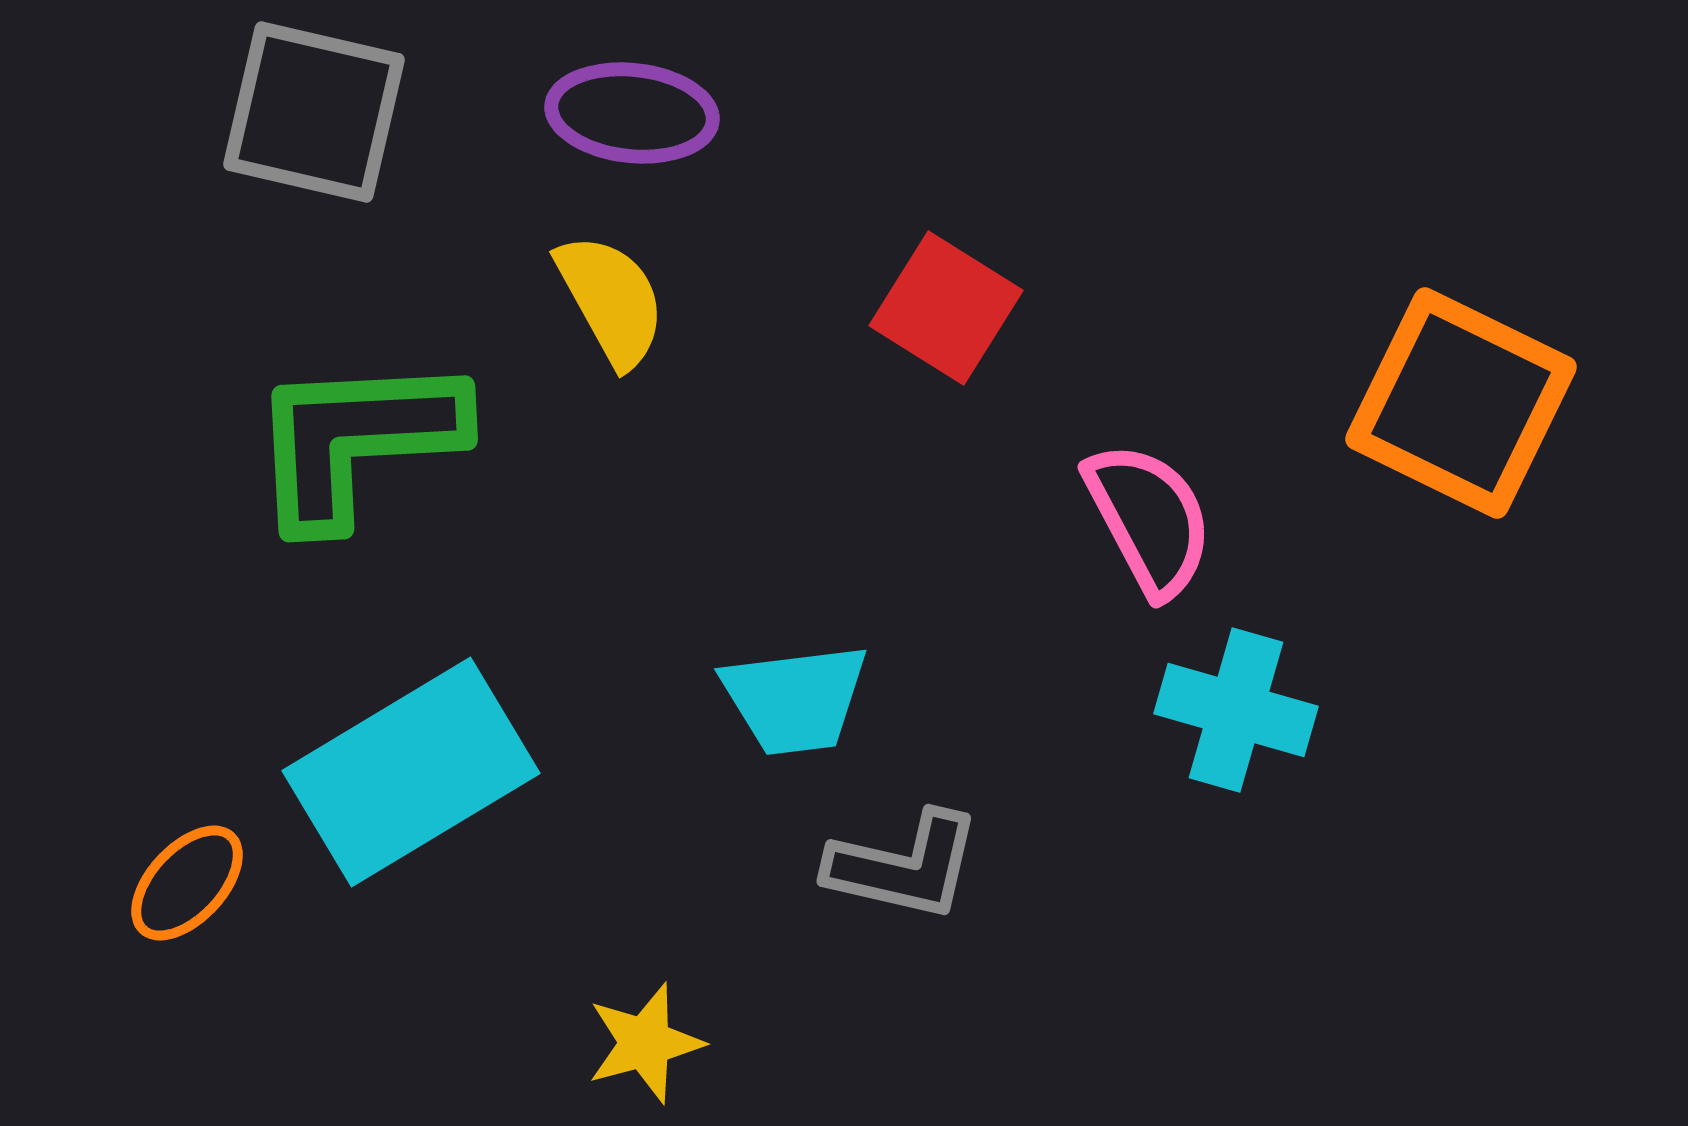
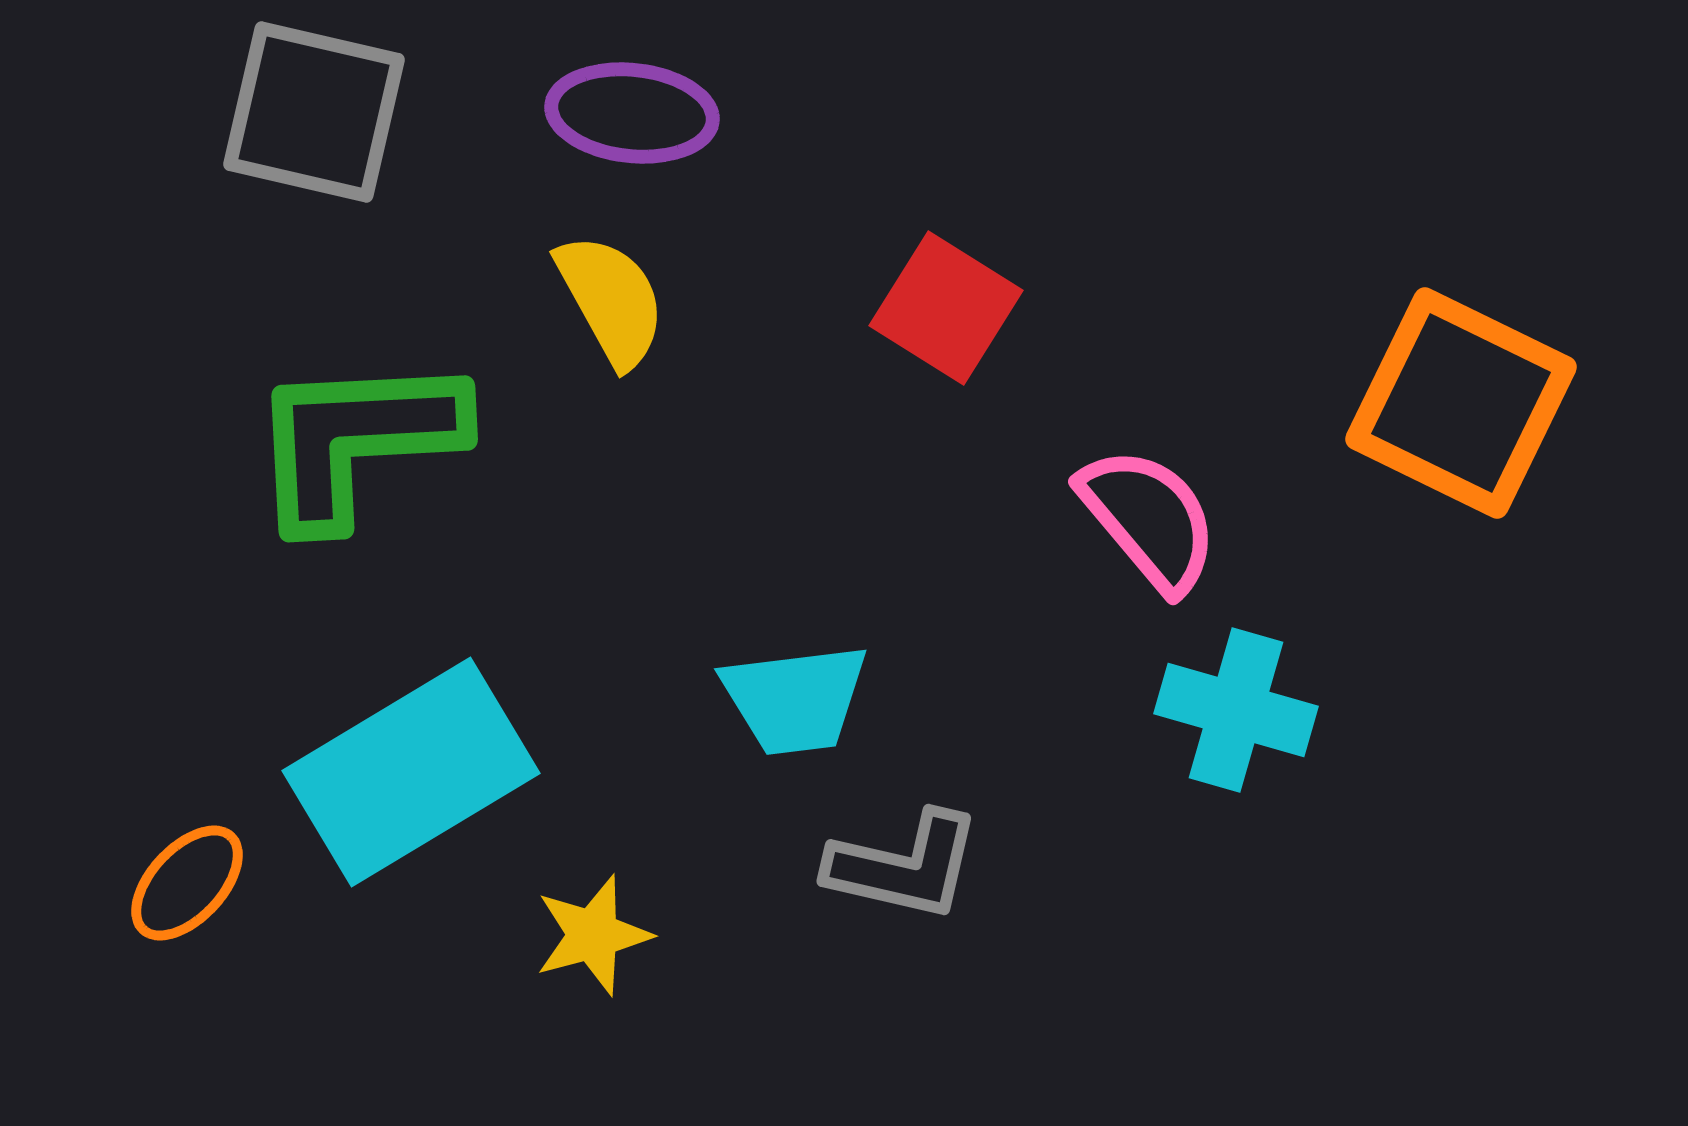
pink semicircle: rotated 12 degrees counterclockwise
yellow star: moved 52 px left, 108 px up
